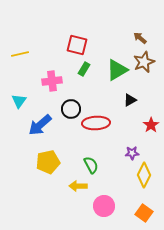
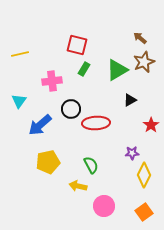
yellow arrow: rotated 12 degrees clockwise
orange square: moved 1 px up; rotated 18 degrees clockwise
